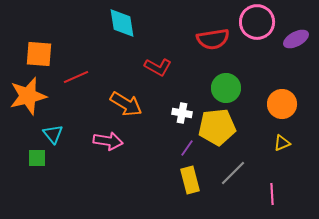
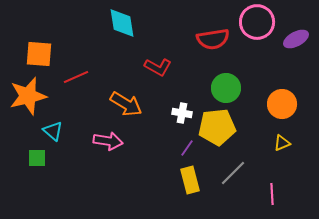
cyan triangle: moved 3 px up; rotated 10 degrees counterclockwise
